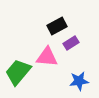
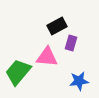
purple rectangle: rotated 42 degrees counterclockwise
